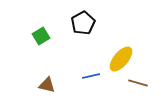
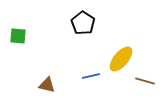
black pentagon: rotated 10 degrees counterclockwise
green square: moved 23 px left; rotated 36 degrees clockwise
brown line: moved 7 px right, 2 px up
